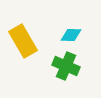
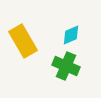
cyan diamond: rotated 25 degrees counterclockwise
